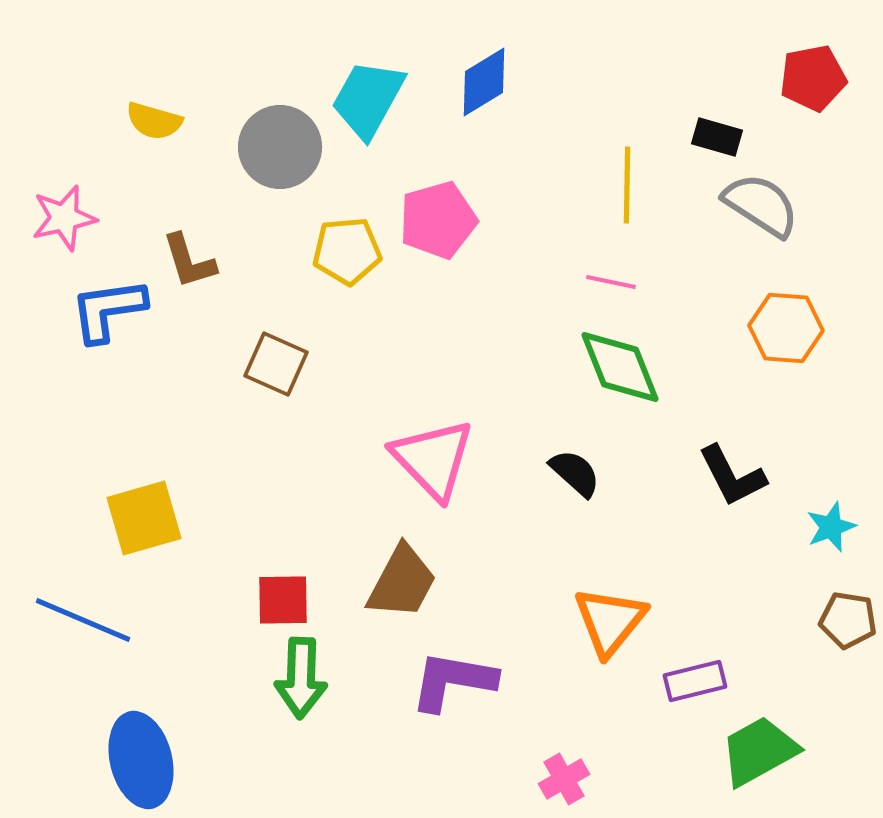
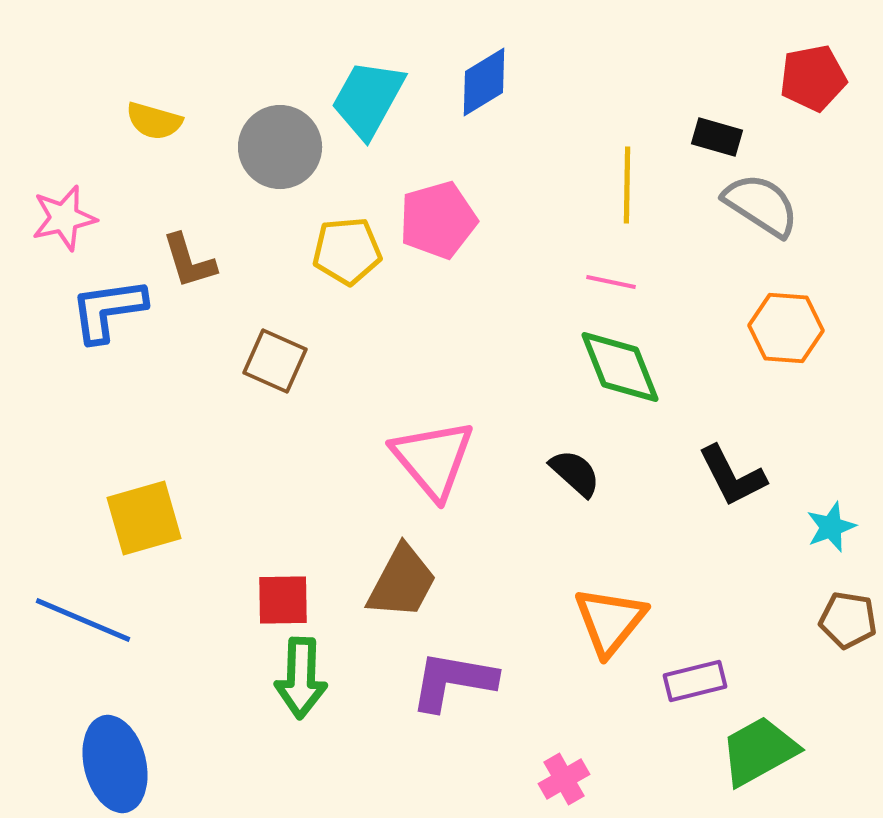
brown square: moved 1 px left, 3 px up
pink triangle: rotated 4 degrees clockwise
blue ellipse: moved 26 px left, 4 px down
